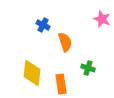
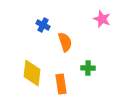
green cross: rotated 16 degrees counterclockwise
